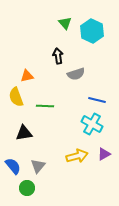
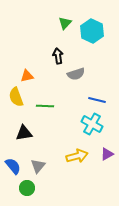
green triangle: rotated 24 degrees clockwise
purple triangle: moved 3 px right
